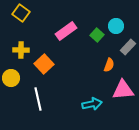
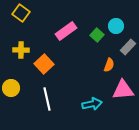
yellow circle: moved 10 px down
white line: moved 9 px right
